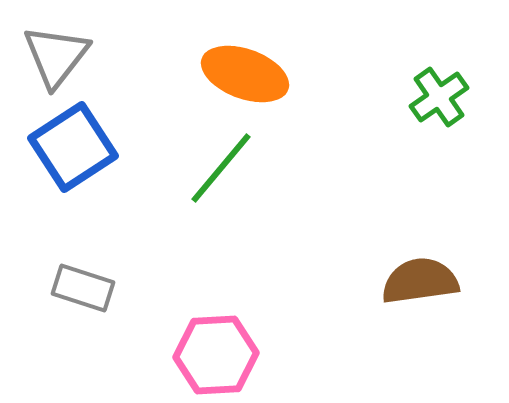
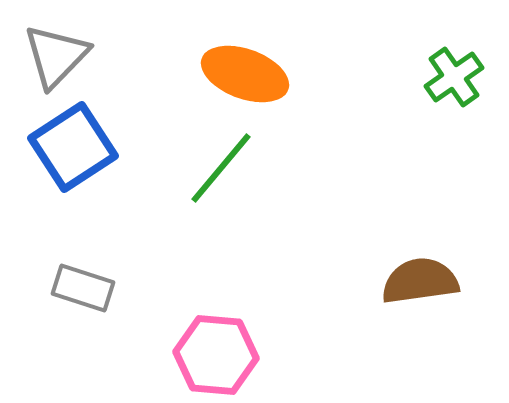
gray triangle: rotated 6 degrees clockwise
green cross: moved 15 px right, 20 px up
pink hexagon: rotated 8 degrees clockwise
